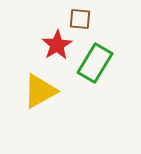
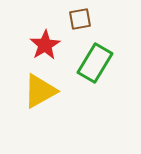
brown square: rotated 15 degrees counterclockwise
red star: moved 12 px left
